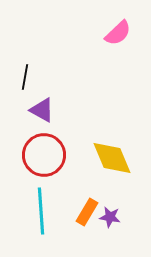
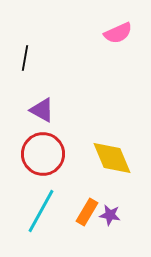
pink semicircle: rotated 20 degrees clockwise
black line: moved 19 px up
red circle: moved 1 px left, 1 px up
cyan line: rotated 33 degrees clockwise
purple star: moved 2 px up
